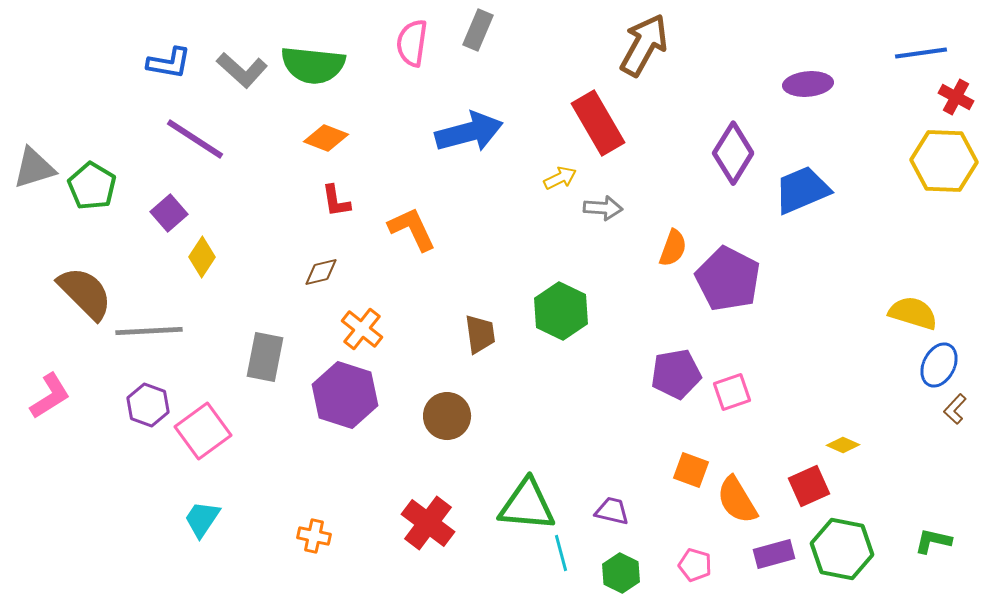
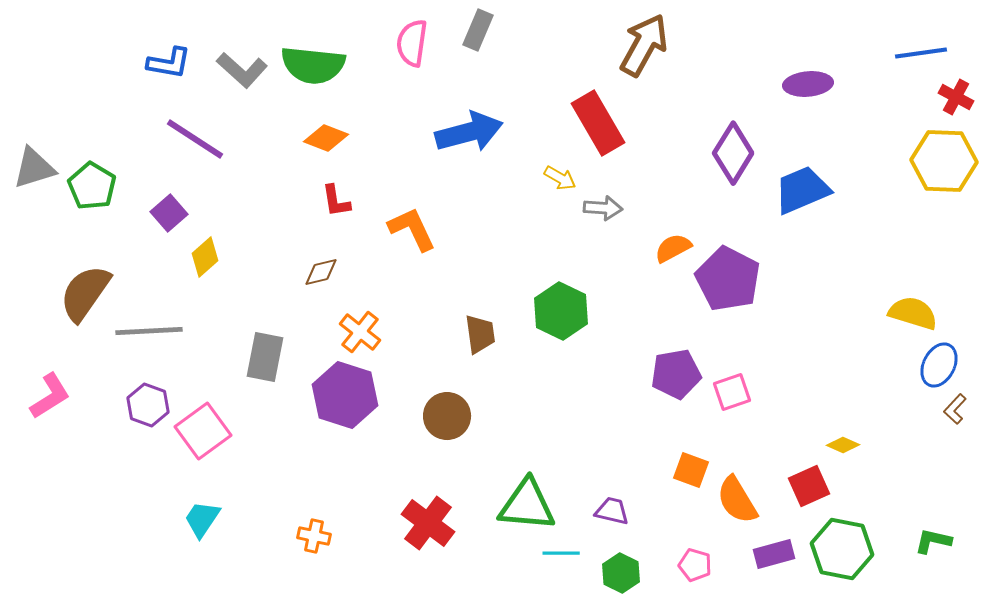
yellow arrow at (560, 178): rotated 56 degrees clockwise
orange semicircle at (673, 248): rotated 138 degrees counterclockwise
yellow diamond at (202, 257): moved 3 px right; rotated 15 degrees clockwise
brown semicircle at (85, 293): rotated 100 degrees counterclockwise
orange cross at (362, 329): moved 2 px left, 3 px down
cyan line at (561, 553): rotated 75 degrees counterclockwise
